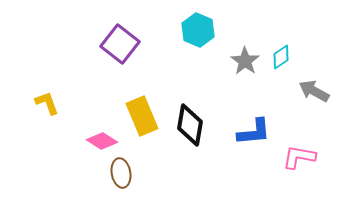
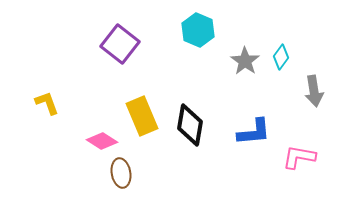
cyan diamond: rotated 20 degrees counterclockwise
gray arrow: rotated 128 degrees counterclockwise
